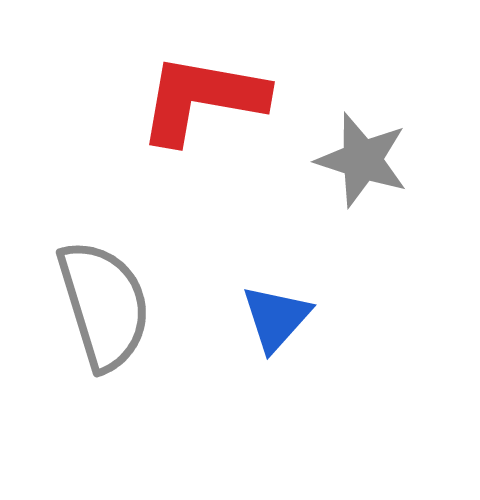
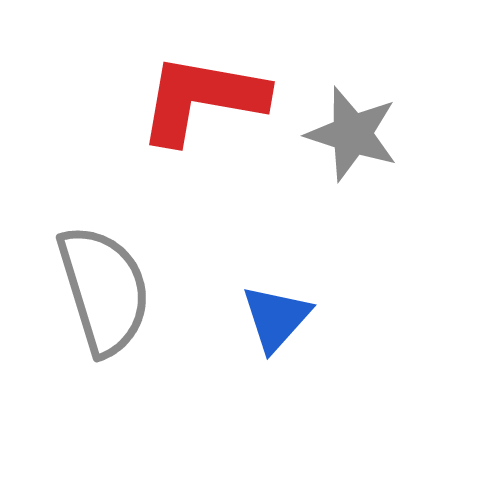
gray star: moved 10 px left, 26 px up
gray semicircle: moved 15 px up
